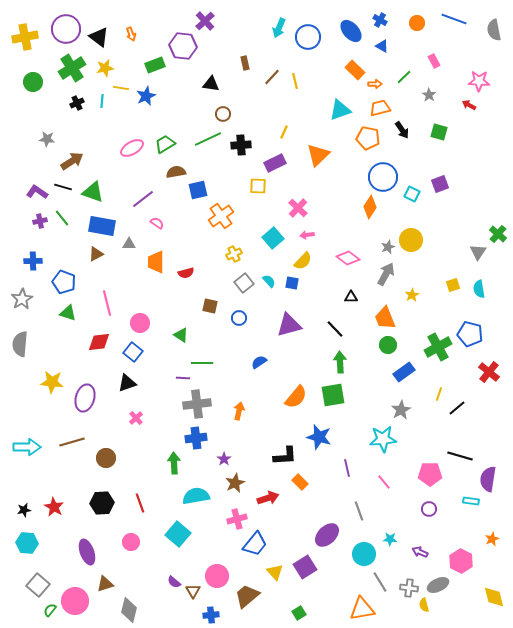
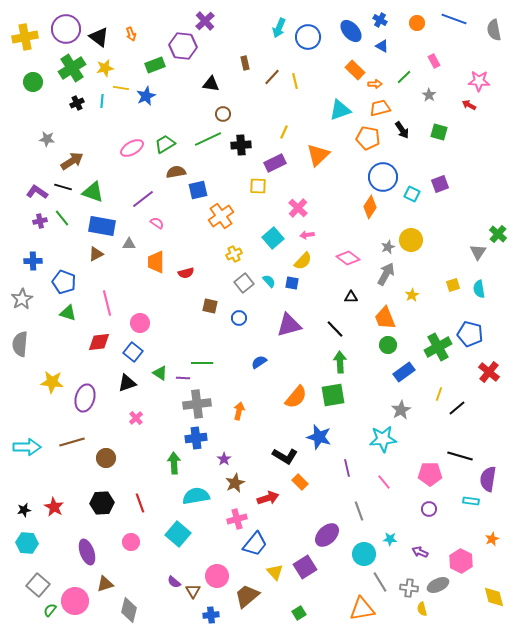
green triangle at (181, 335): moved 21 px left, 38 px down
black L-shape at (285, 456): rotated 35 degrees clockwise
yellow semicircle at (424, 605): moved 2 px left, 4 px down
